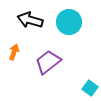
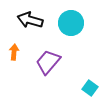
cyan circle: moved 2 px right, 1 px down
orange arrow: rotated 14 degrees counterclockwise
purple trapezoid: rotated 12 degrees counterclockwise
